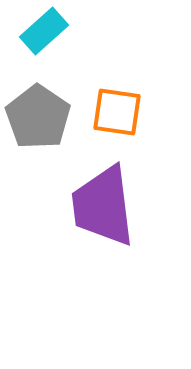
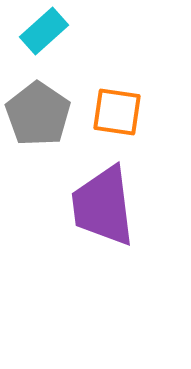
gray pentagon: moved 3 px up
